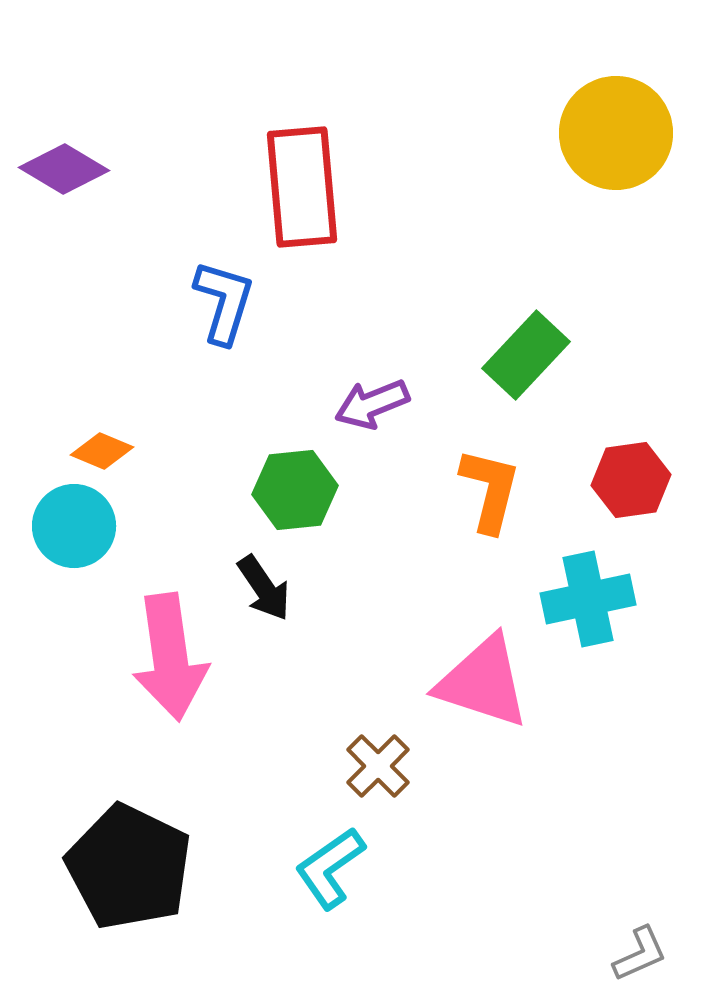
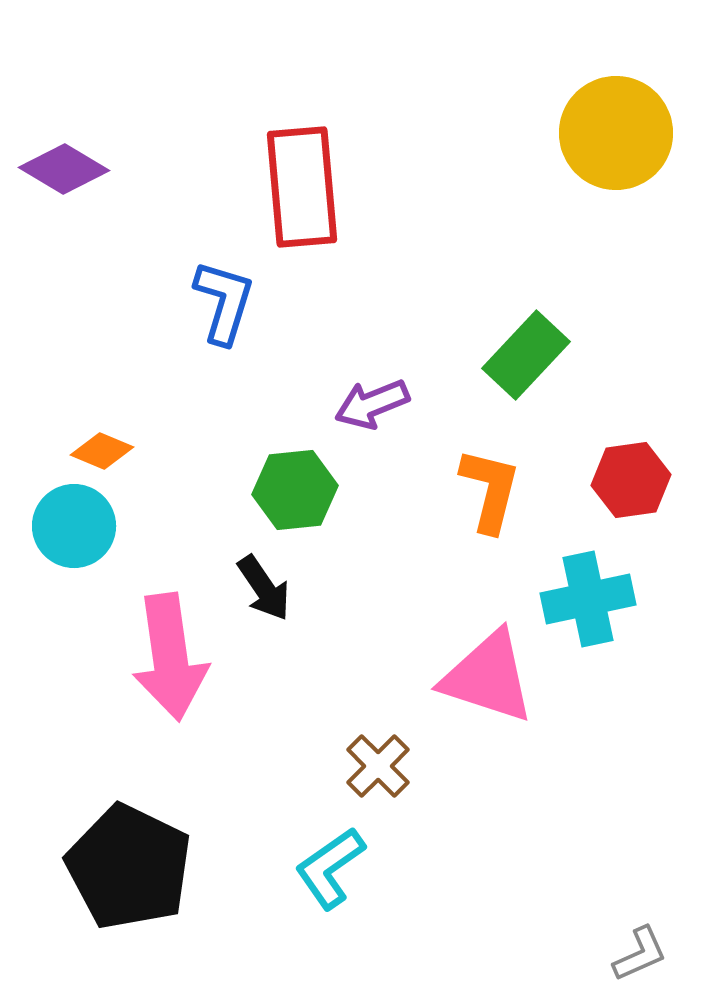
pink triangle: moved 5 px right, 5 px up
